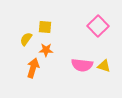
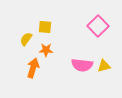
yellow triangle: rotated 32 degrees counterclockwise
